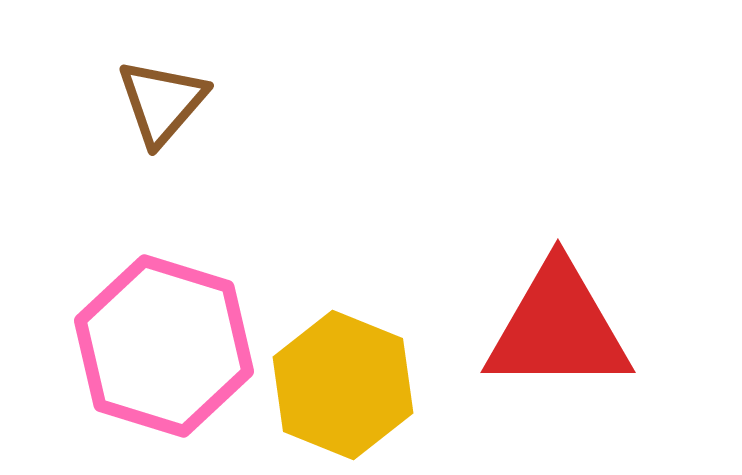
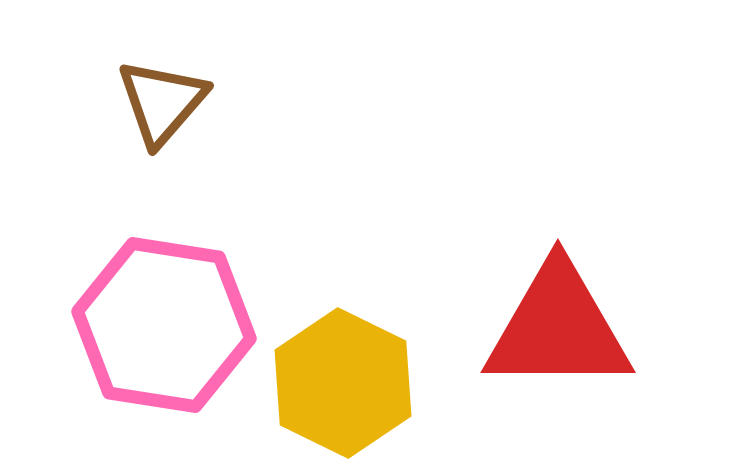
pink hexagon: moved 21 px up; rotated 8 degrees counterclockwise
yellow hexagon: moved 2 px up; rotated 4 degrees clockwise
